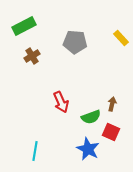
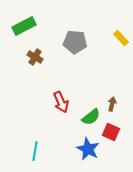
brown cross: moved 3 px right, 1 px down; rotated 28 degrees counterclockwise
green semicircle: rotated 18 degrees counterclockwise
